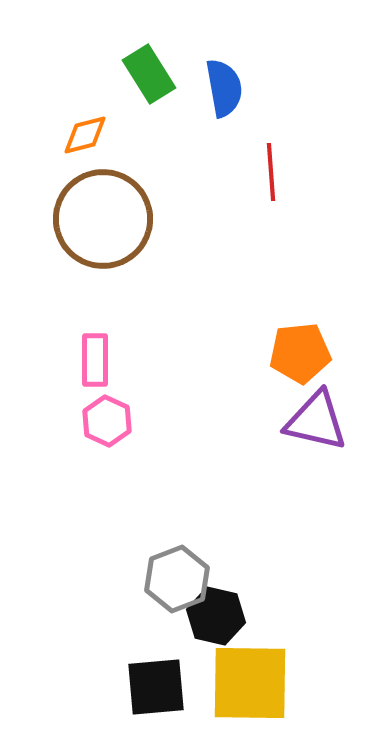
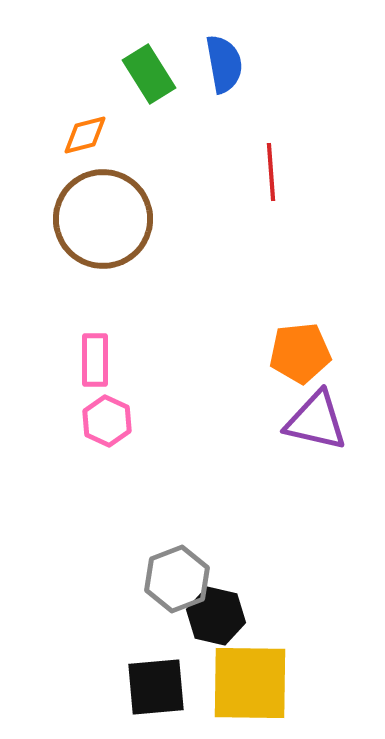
blue semicircle: moved 24 px up
